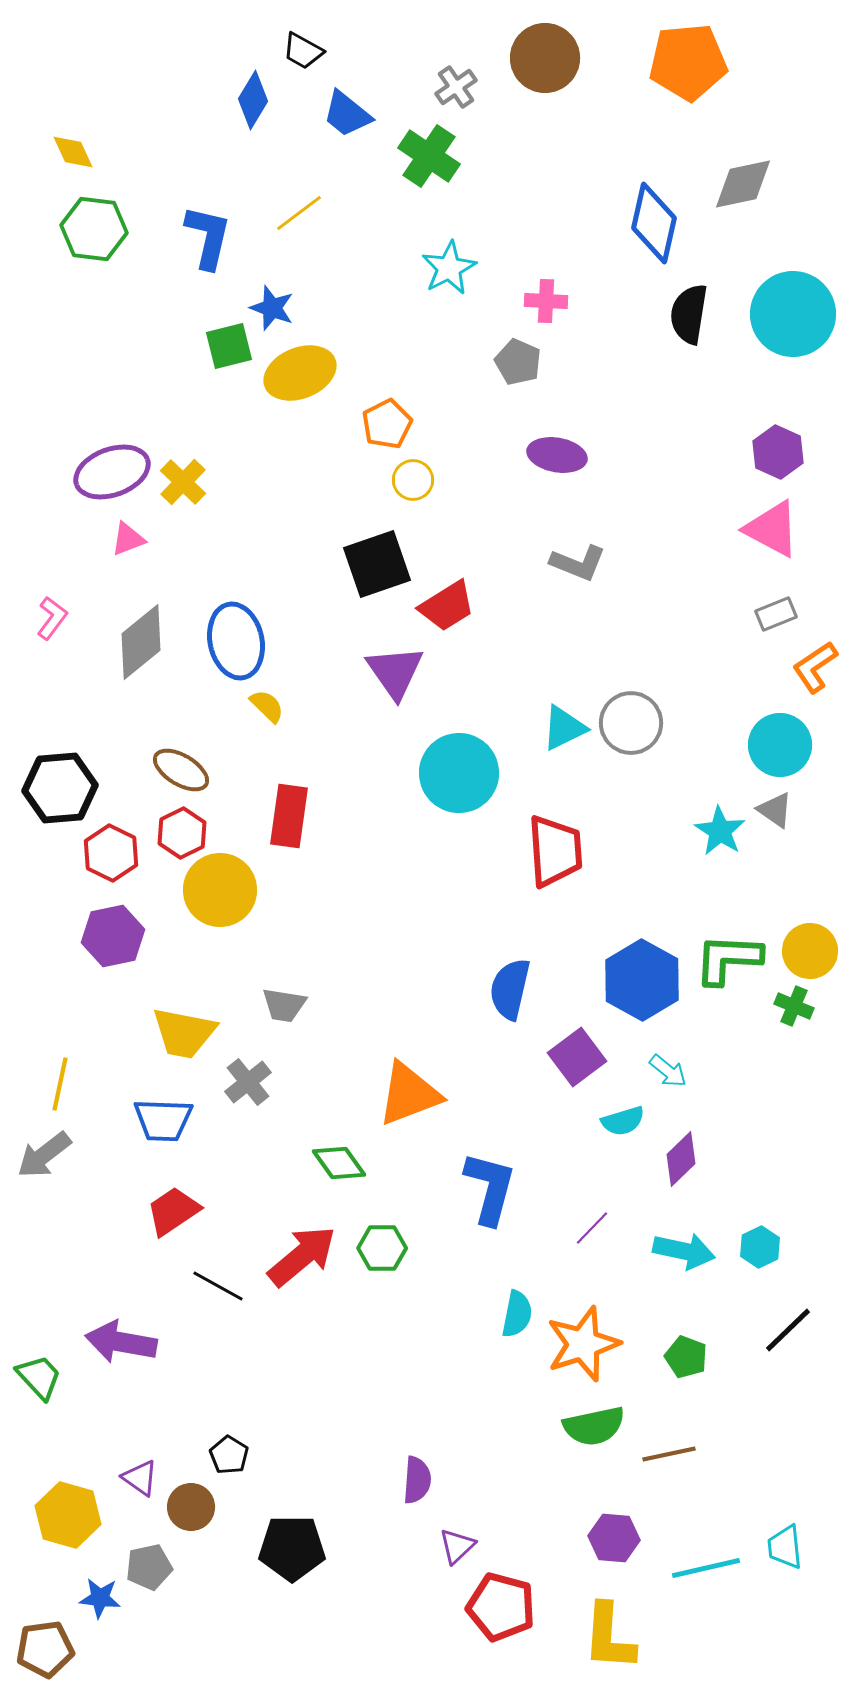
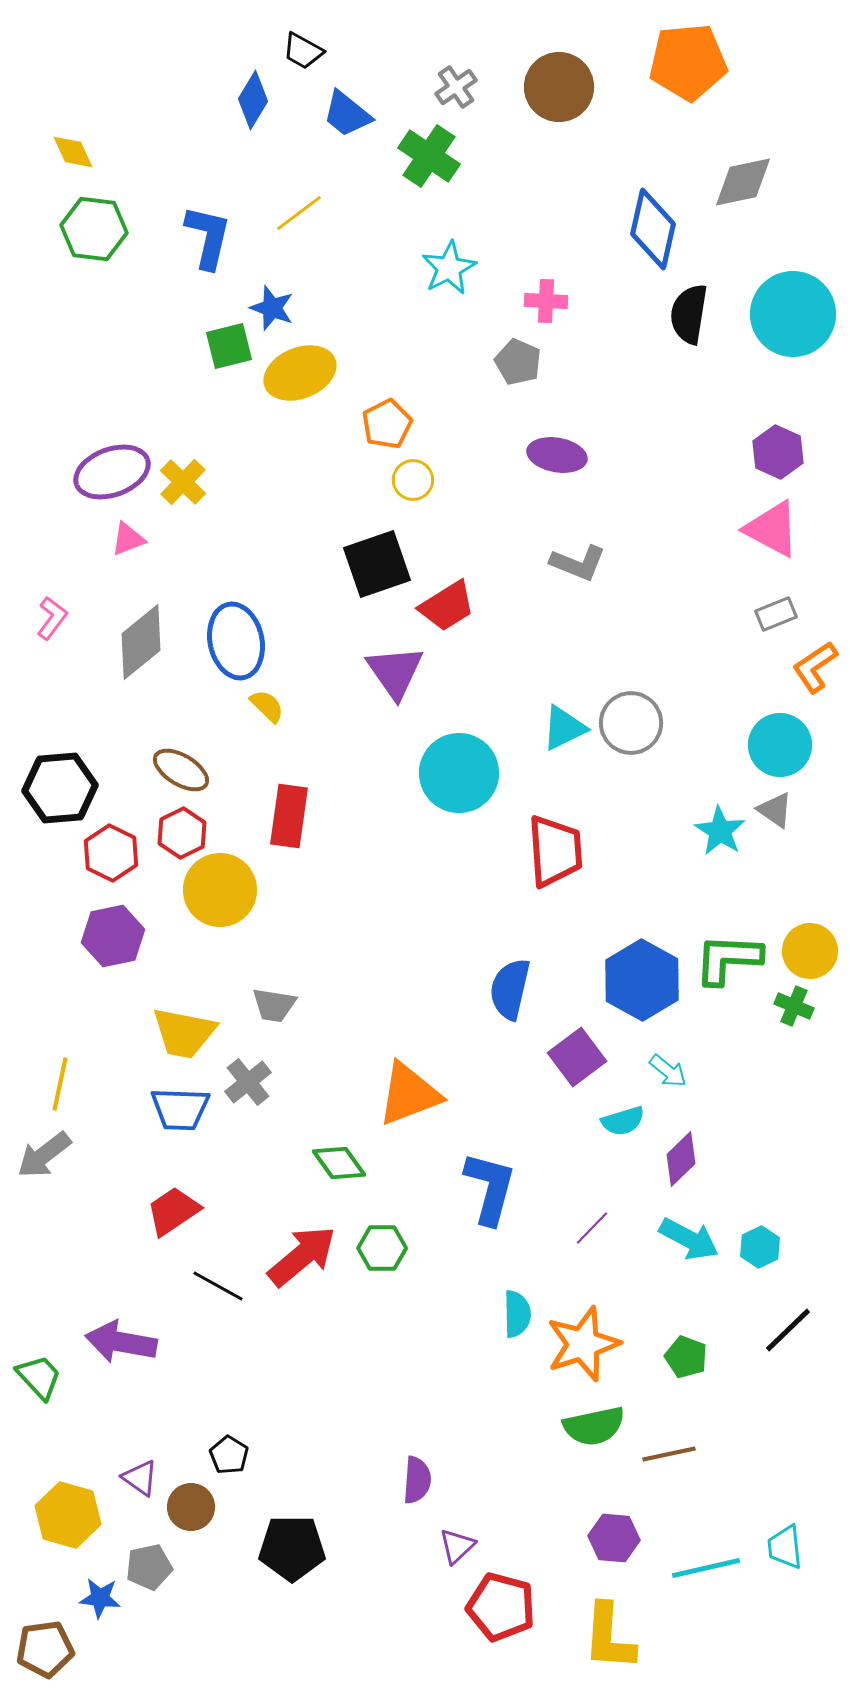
brown circle at (545, 58): moved 14 px right, 29 px down
gray diamond at (743, 184): moved 2 px up
blue diamond at (654, 223): moved 1 px left, 6 px down
gray trapezoid at (284, 1005): moved 10 px left
blue trapezoid at (163, 1120): moved 17 px right, 11 px up
cyan arrow at (684, 1251): moved 5 px right, 12 px up; rotated 16 degrees clockwise
cyan semicircle at (517, 1314): rotated 12 degrees counterclockwise
